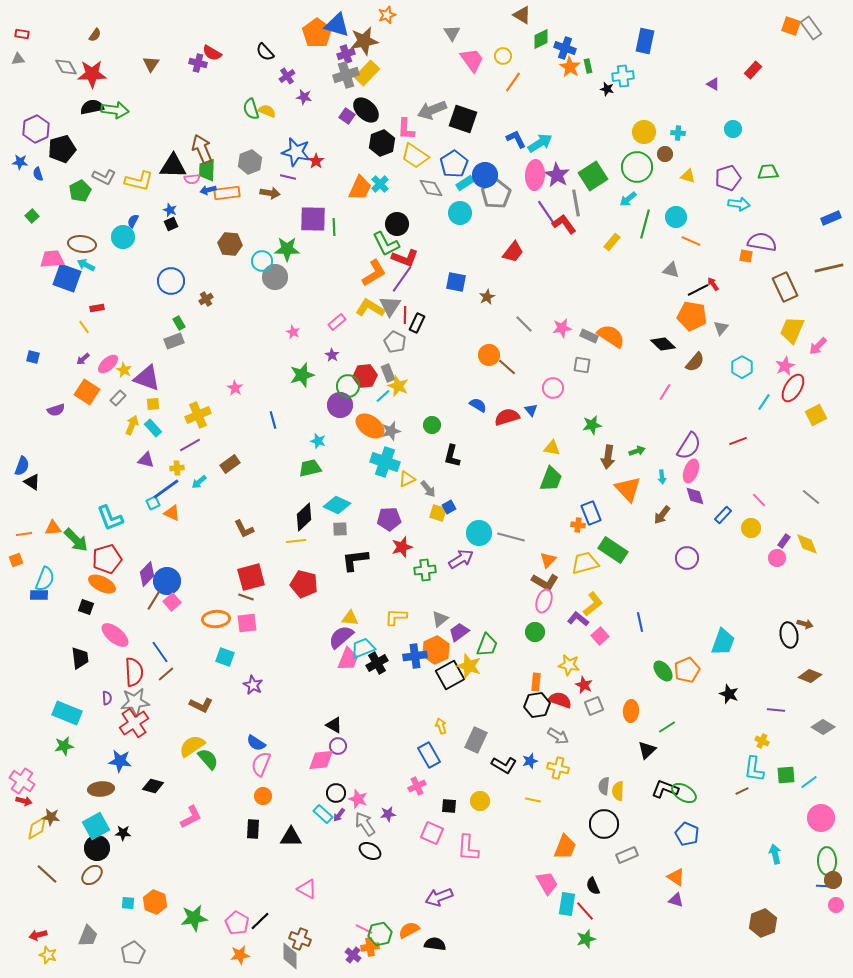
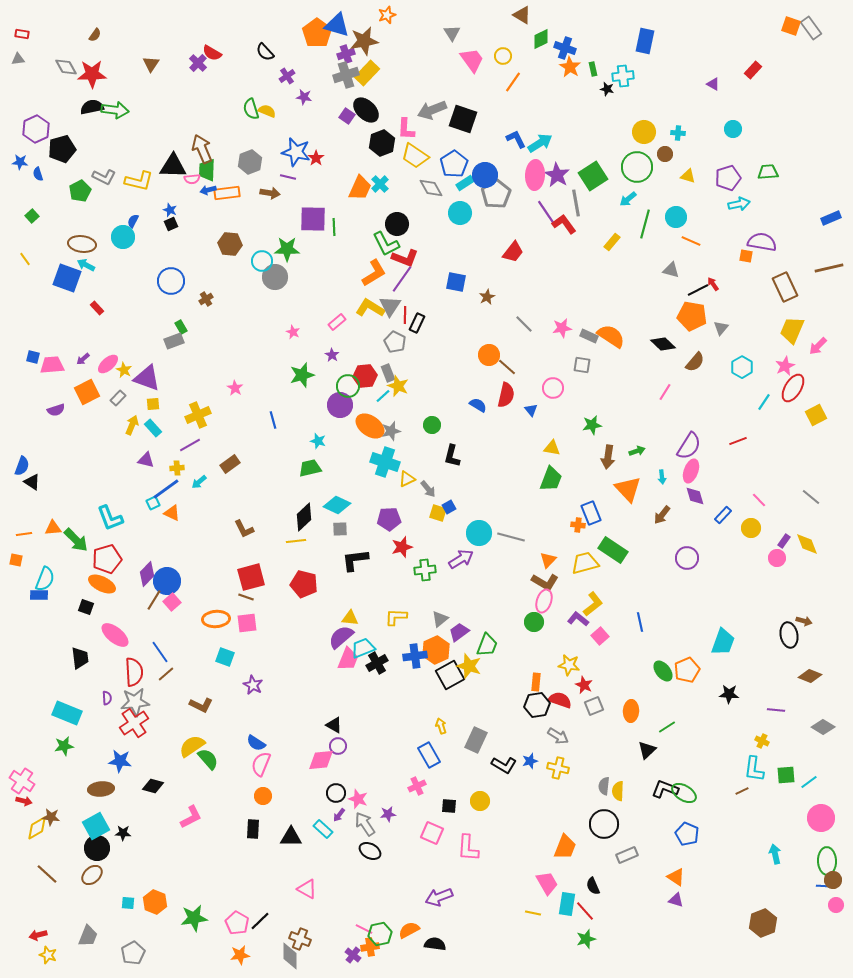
purple cross at (198, 63): rotated 30 degrees clockwise
green rectangle at (588, 66): moved 5 px right, 3 px down
red star at (316, 161): moved 3 px up
cyan arrow at (739, 204): rotated 20 degrees counterclockwise
pink trapezoid at (52, 259): moved 106 px down
red rectangle at (97, 308): rotated 56 degrees clockwise
green rectangle at (179, 323): moved 2 px right, 4 px down
yellow line at (84, 327): moved 59 px left, 68 px up
orange square at (87, 392): rotated 30 degrees clockwise
red semicircle at (507, 417): moved 1 px left, 22 px up; rotated 120 degrees clockwise
orange square at (16, 560): rotated 32 degrees clockwise
brown arrow at (805, 624): moved 1 px left, 3 px up
green circle at (535, 632): moved 1 px left, 10 px up
black star at (729, 694): rotated 18 degrees counterclockwise
yellow line at (533, 800): moved 113 px down
cyan rectangle at (323, 814): moved 15 px down
